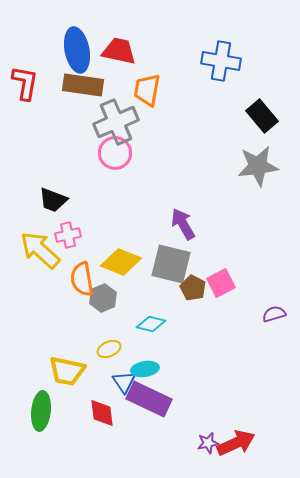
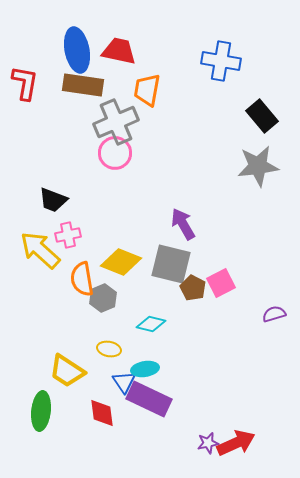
yellow ellipse: rotated 35 degrees clockwise
yellow trapezoid: rotated 21 degrees clockwise
